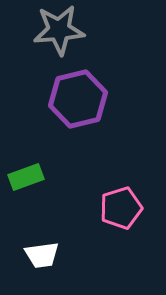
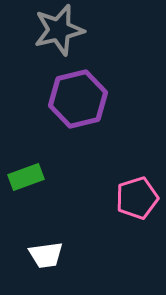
gray star: rotated 9 degrees counterclockwise
pink pentagon: moved 16 px right, 10 px up
white trapezoid: moved 4 px right
